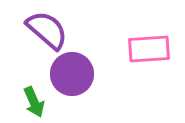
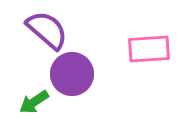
green arrow: rotated 80 degrees clockwise
